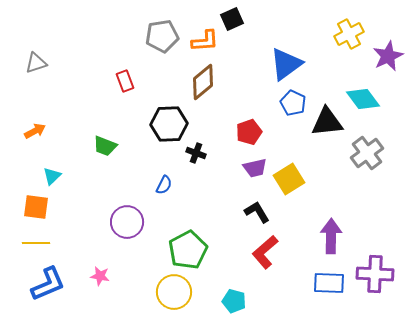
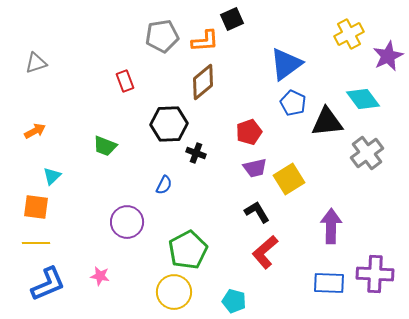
purple arrow: moved 10 px up
